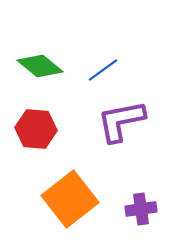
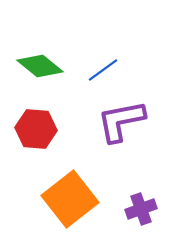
purple cross: rotated 12 degrees counterclockwise
